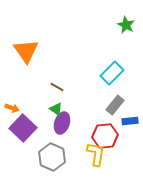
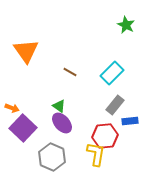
brown line: moved 13 px right, 15 px up
green triangle: moved 3 px right, 3 px up
purple ellipse: rotated 60 degrees counterclockwise
